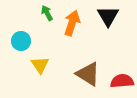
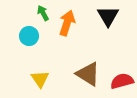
green arrow: moved 4 px left
orange arrow: moved 5 px left
cyan circle: moved 8 px right, 5 px up
yellow triangle: moved 14 px down
red semicircle: rotated 10 degrees counterclockwise
